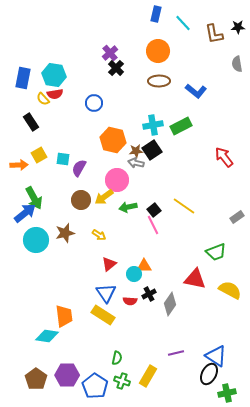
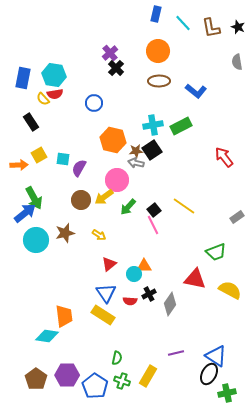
black star at (238, 27): rotated 24 degrees clockwise
brown L-shape at (214, 34): moved 3 px left, 6 px up
gray semicircle at (237, 64): moved 2 px up
green arrow at (128, 207): rotated 36 degrees counterclockwise
